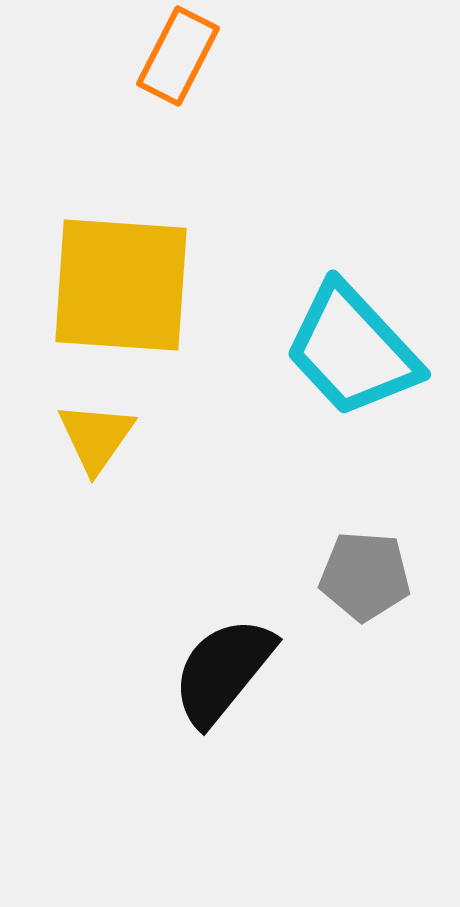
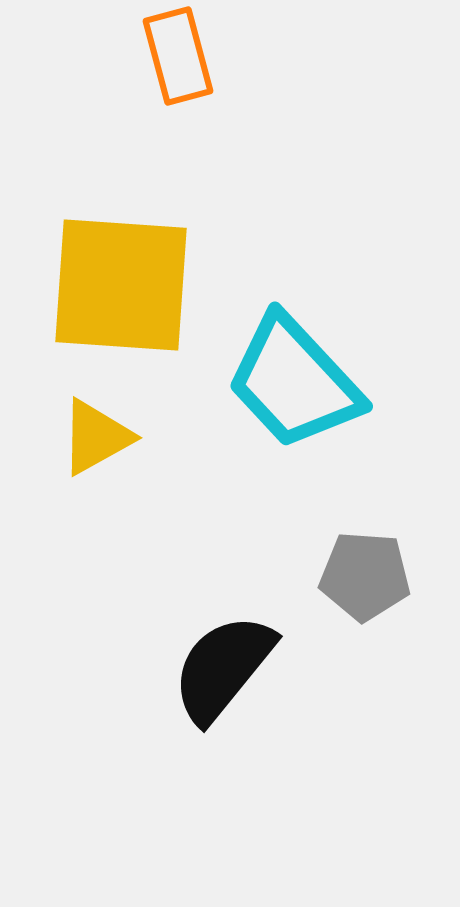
orange rectangle: rotated 42 degrees counterclockwise
cyan trapezoid: moved 58 px left, 32 px down
yellow triangle: rotated 26 degrees clockwise
black semicircle: moved 3 px up
